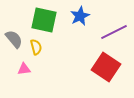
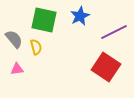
pink triangle: moved 7 px left
